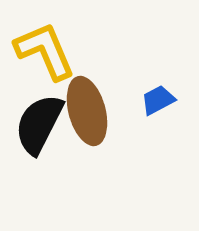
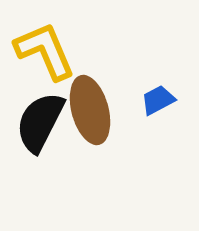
brown ellipse: moved 3 px right, 1 px up
black semicircle: moved 1 px right, 2 px up
